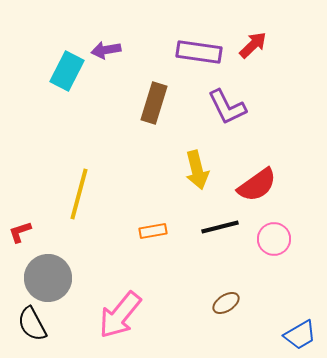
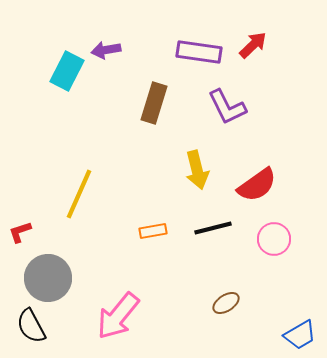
yellow line: rotated 9 degrees clockwise
black line: moved 7 px left, 1 px down
pink arrow: moved 2 px left, 1 px down
black semicircle: moved 1 px left, 2 px down
